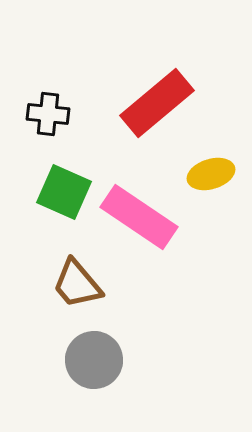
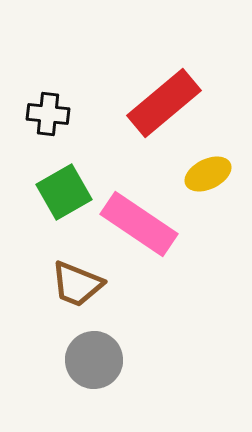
red rectangle: moved 7 px right
yellow ellipse: moved 3 px left; rotated 9 degrees counterclockwise
green square: rotated 36 degrees clockwise
pink rectangle: moved 7 px down
brown trapezoid: rotated 28 degrees counterclockwise
